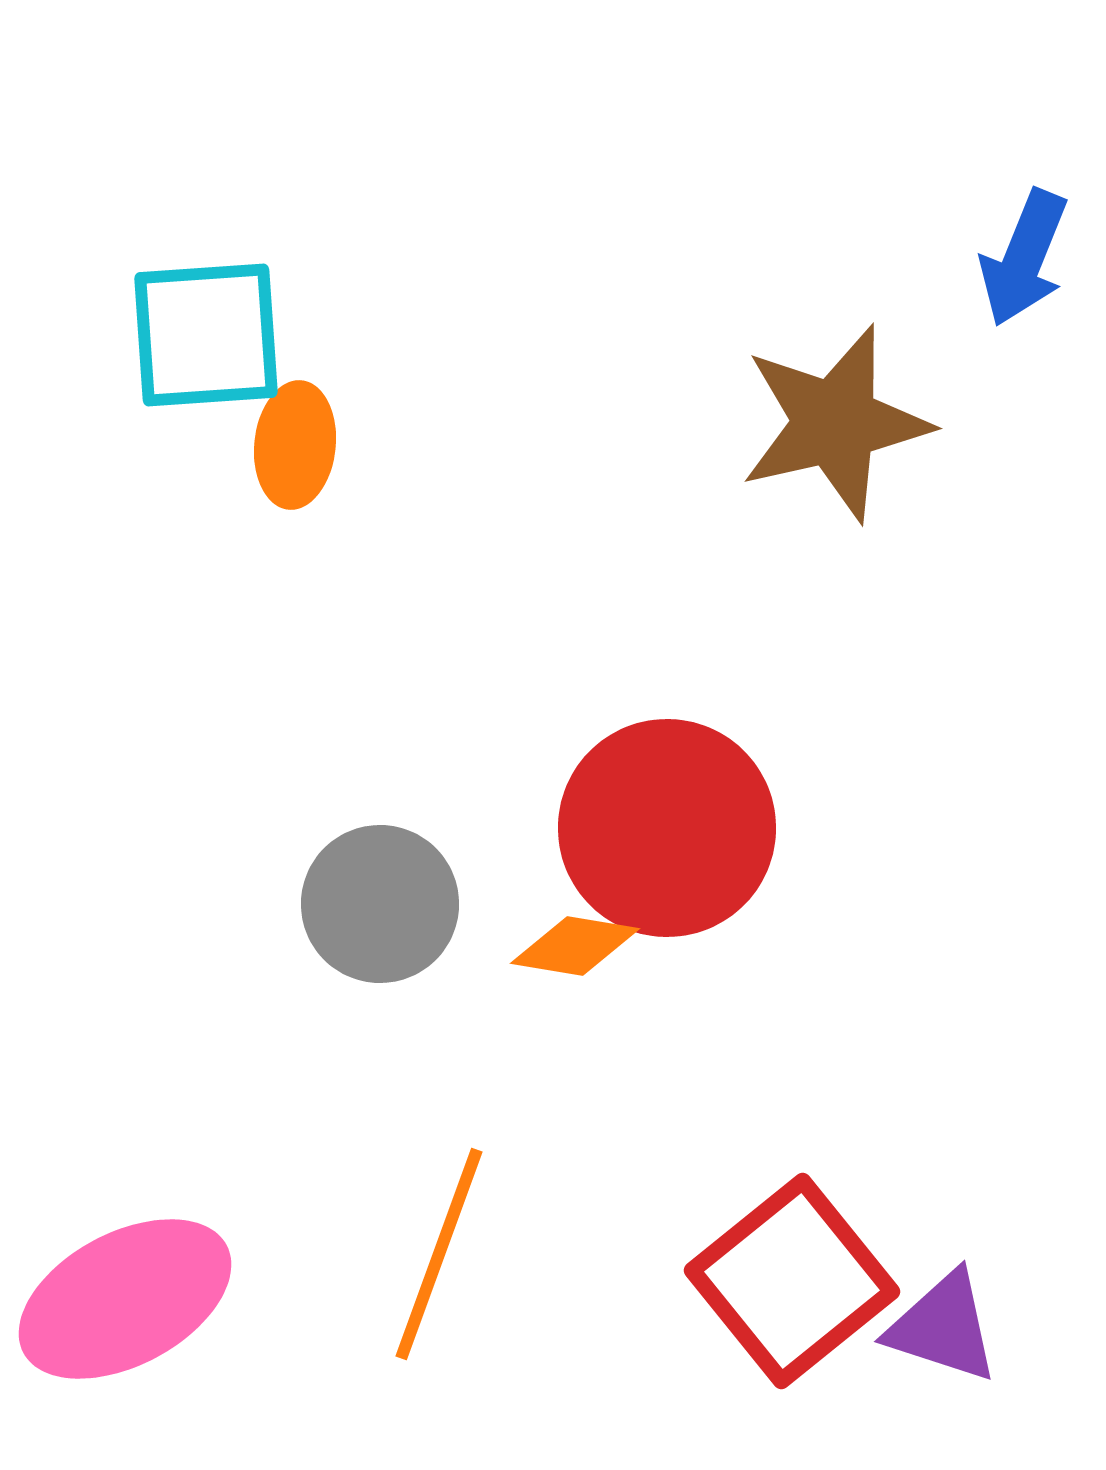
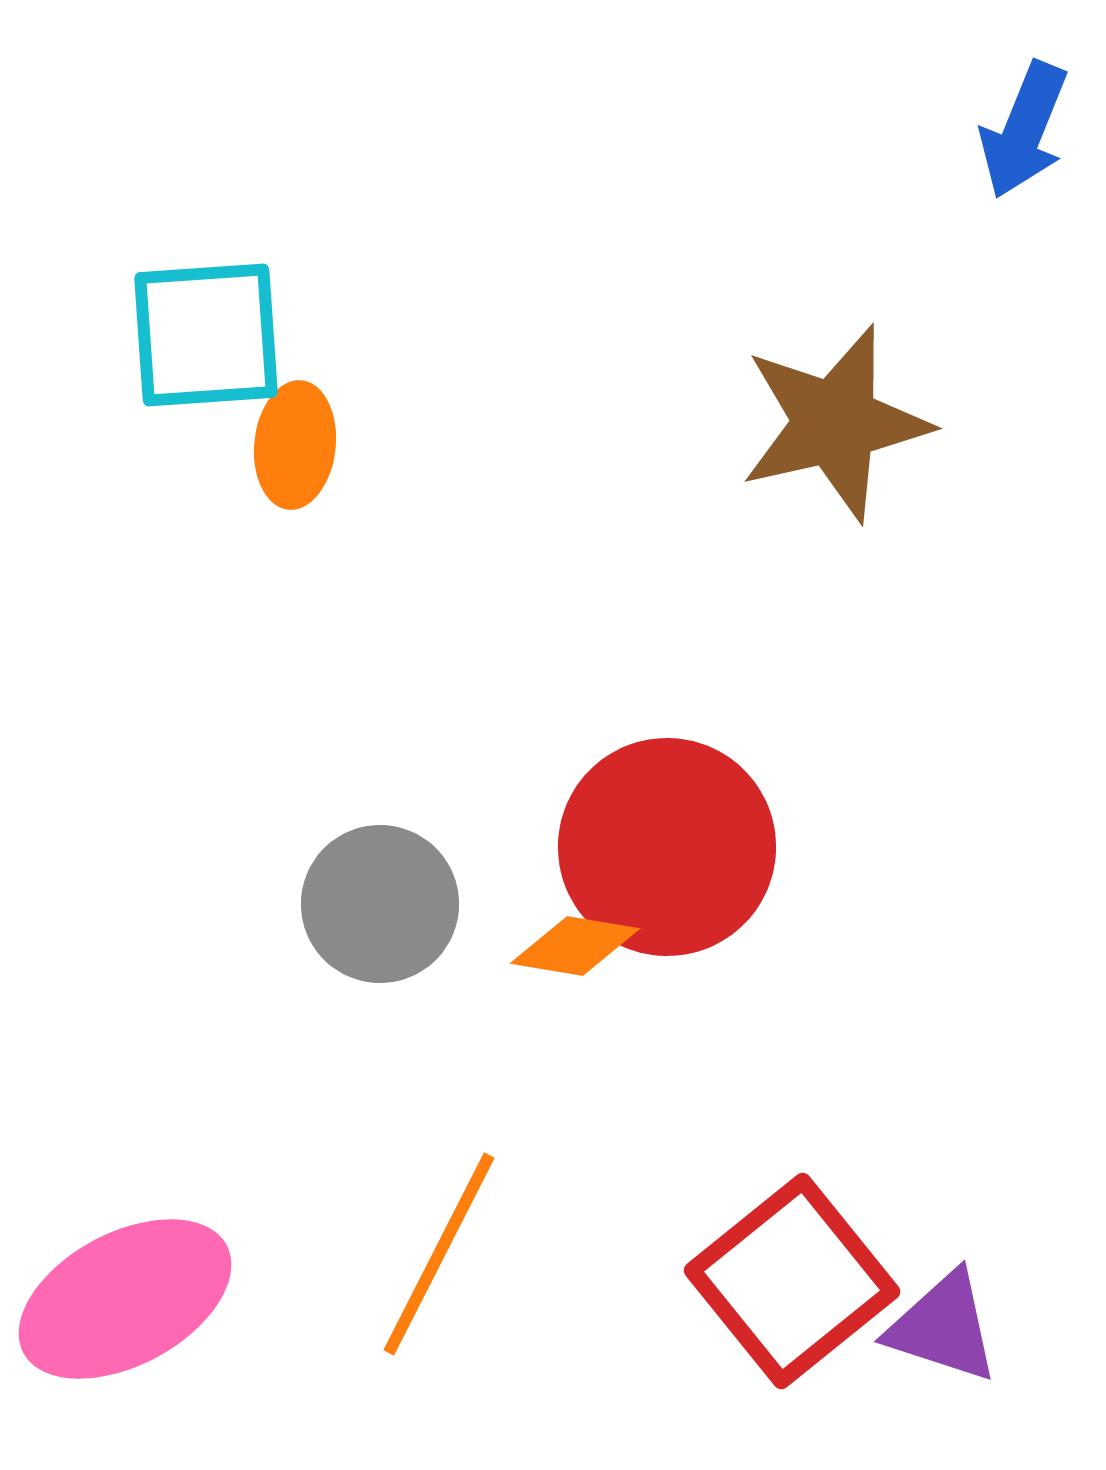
blue arrow: moved 128 px up
red circle: moved 19 px down
orange line: rotated 7 degrees clockwise
